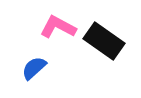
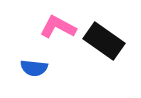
blue semicircle: rotated 132 degrees counterclockwise
